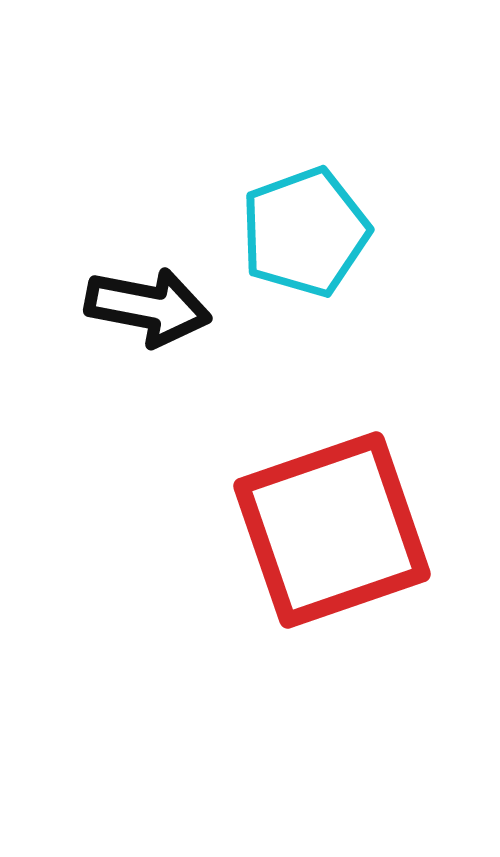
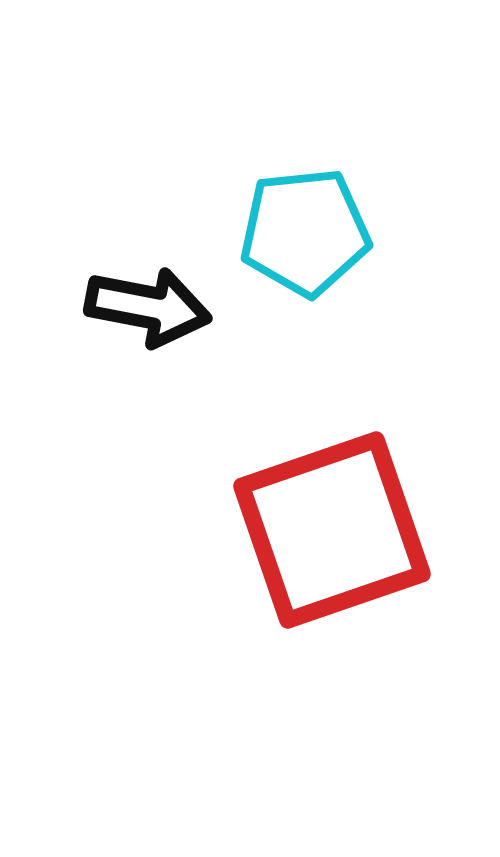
cyan pentagon: rotated 14 degrees clockwise
